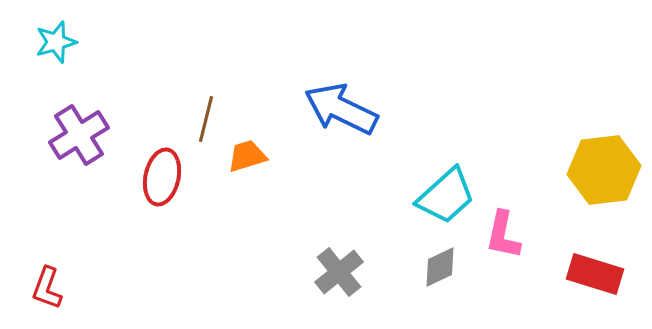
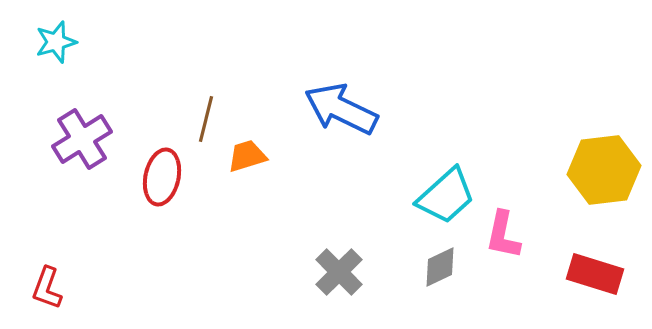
purple cross: moved 3 px right, 4 px down
gray cross: rotated 6 degrees counterclockwise
